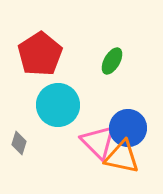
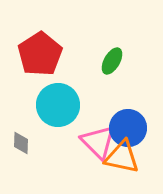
gray diamond: moved 2 px right; rotated 15 degrees counterclockwise
